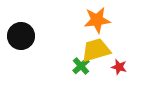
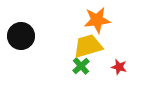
yellow trapezoid: moved 8 px left, 4 px up
